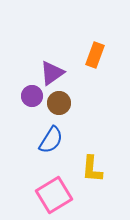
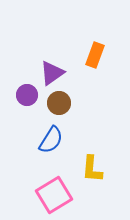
purple circle: moved 5 px left, 1 px up
